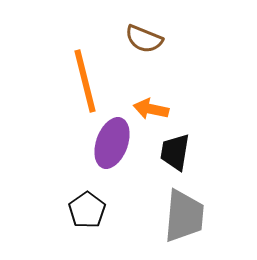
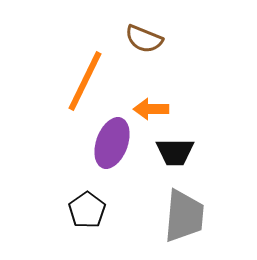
orange line: rotated 40 degrees clockwise
orange arrow: rotated 12 degrees counterclockwise
black trapezoid: rotated 99 degrees counterclockwise
